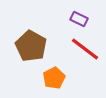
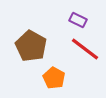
purple rectangle: moved 1 px left, 1 px down
orange pentagon: rotated 15 degrees counterclockwise
